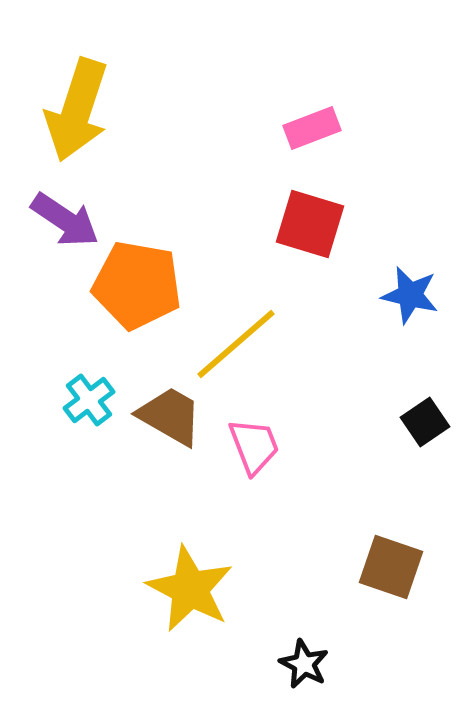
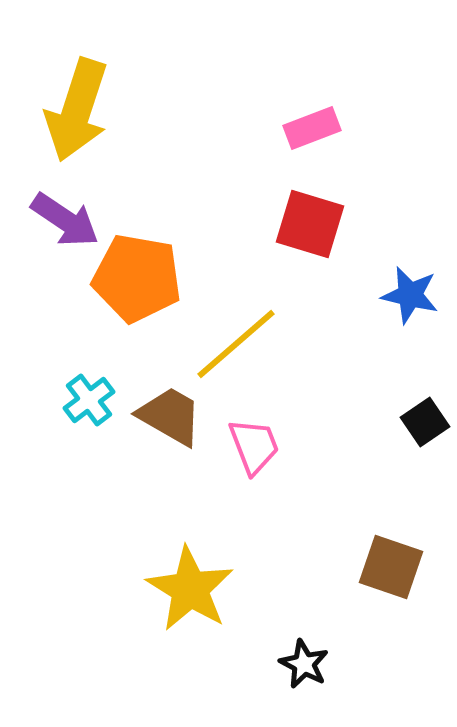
orange pentagon: moved 7 px up
yellow star: rotated 4 degrees clockwise
